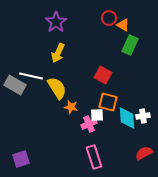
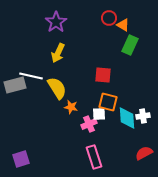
red square: rotated 24 degrees counterclockwise
gray rectangle: rotated 45 degrees counterclockwise
white square: moved 2 px right, 1 px up
